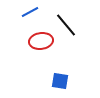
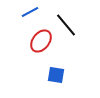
red ellipse: rotated 45 degrees counterclockwise
blue square: moved 4 px left, 6 px up
